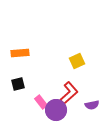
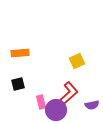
pink rectangle: rotated 24 degrees clockwise
